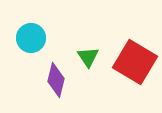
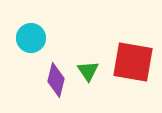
green triangle: moved 14 px down
red square: moved 2 px left; rotated 21 degrees counterclockwise
